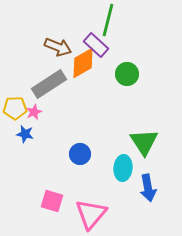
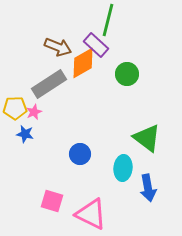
green triangle: moved 3 px right, 4 px up; rotated 20 degrees counterclockwise
pink triangle: rotated 44 degrees counterclockwise
